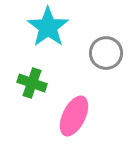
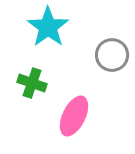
gray circle: moved 6 px right, 2 px down
